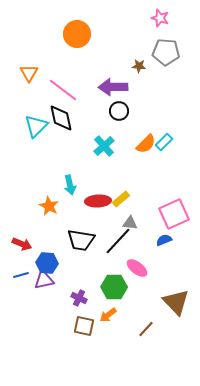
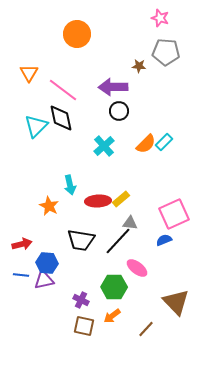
red arrow: rotated 36 degrees counterclockwise
blue line: rotated 21 degrees clockwise
purple cross: moved 2 px right, 2 px down
orange arrow: moved 4 px right, 1 px down
